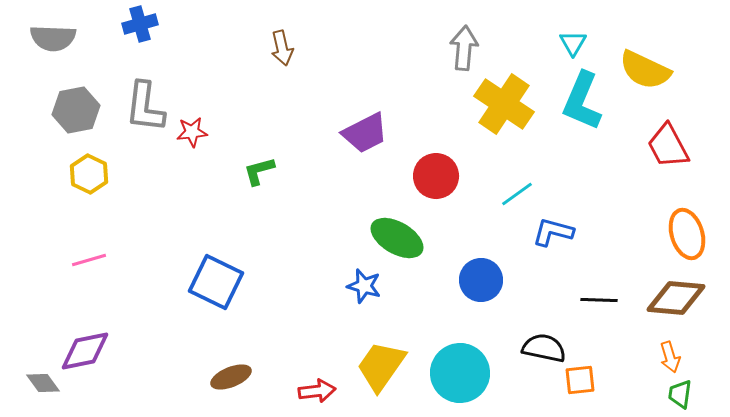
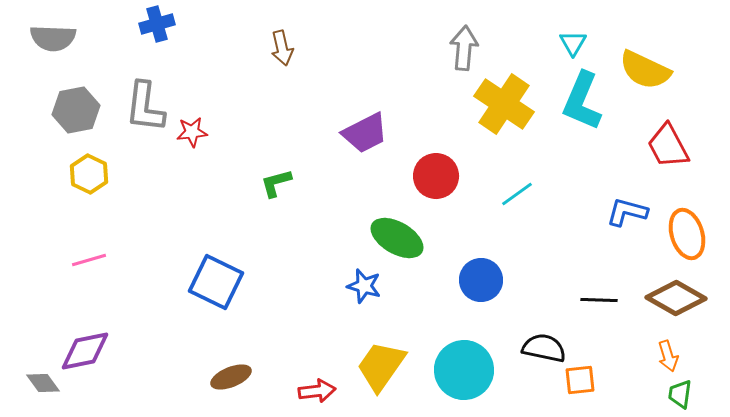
blue cross: moved 17 px right
green L-shape: moved 17 px right, 12 px down
blue L-shape: moved 74 px right, 20 px up
brown diamond: rotated 24 degrees clockwise
orange arrow: moved 2 px left, 1 px up
cyan circle: moved 4 px right, 3 px up
